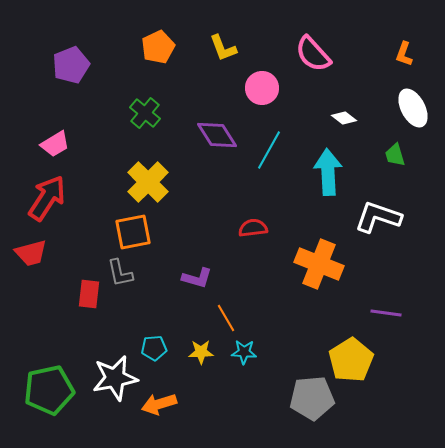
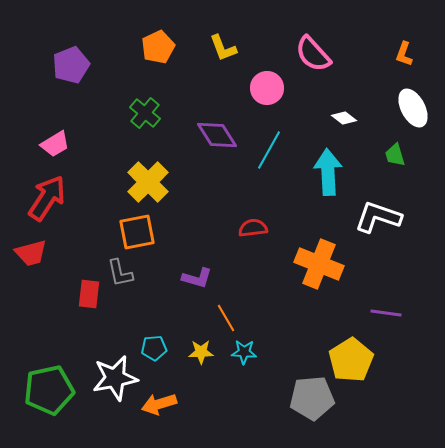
pink circle: moved 5 px right
orange square: moved 4 px right
